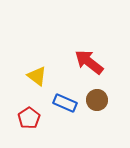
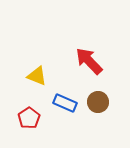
red arrow: moved 1 px up; rotated 8 degrees clockwise
yellow triangle: rotated 15 degrees counterclockwise
brown circle: moved 1 px right, 2 px down
